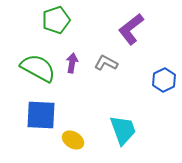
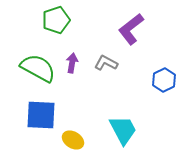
cyan trapezoid: rotated 8 degrees counterclockwise
